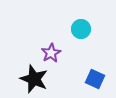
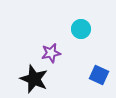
purple star: rotated 18 degrees clockwise
blue square: moved 4 px right, 4 px up
